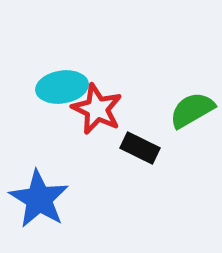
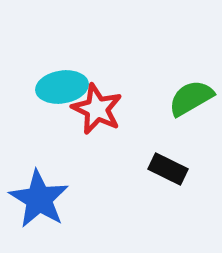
green semicircle: moved 1 px left, 12 px up
black rectangle: moved 28 px right, 21 px down
